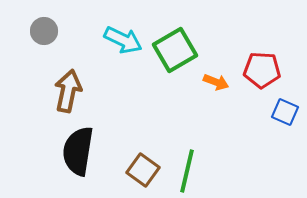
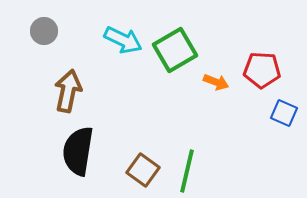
blue square: moved 1 px left, 1 px down
